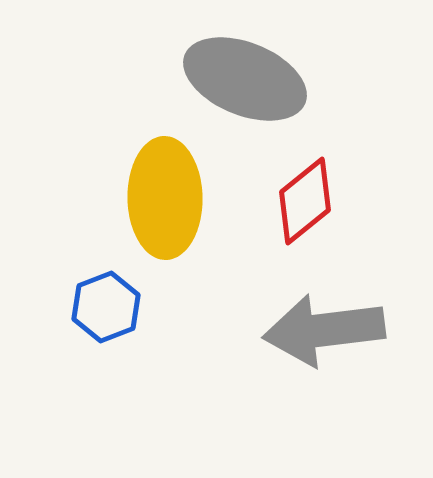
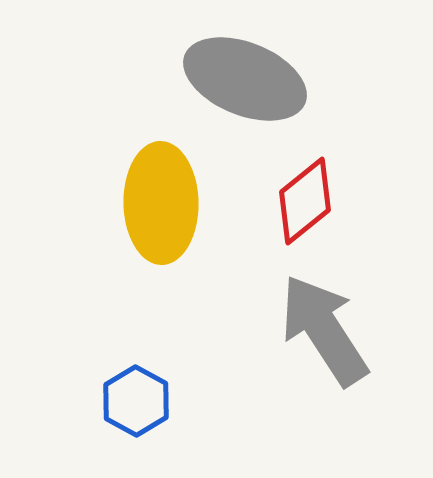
yellow ellipse: moved 4 px left, 5 px down
blue hexagon: moved 30 px right, 94 px down; rotated 10 degrees counterclockwise
gray arrow: rotated 64 degrees clockwise
